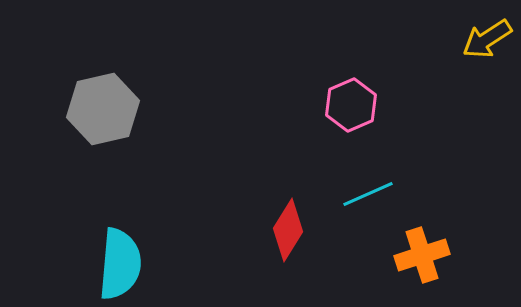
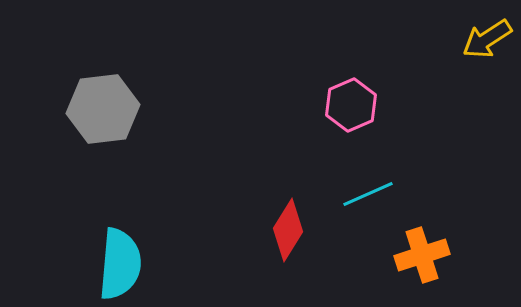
gray hexagon: rotated 6 degrees clockwise
